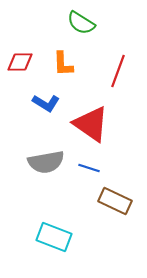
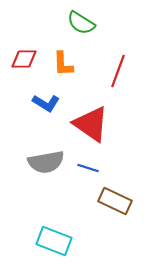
red diamond: moved 4 px right, 3 px up
blue line: moved 1 px left
cyan rectangle: moved 4 px down
